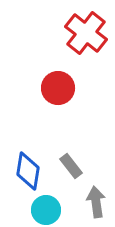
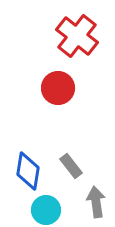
red cross: moved 9 px left, 3 px down
